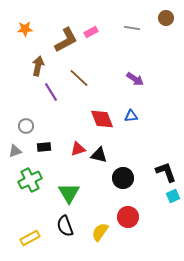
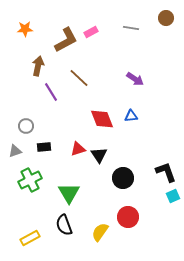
gray line: moved 1 px left
black triangle: rotated 42 degrees clockwise
black semicircle: moved 1 px left, 1 px up
